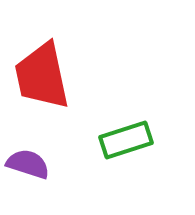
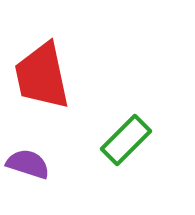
green rectangle: rotated 27 degrees counterclockwise
